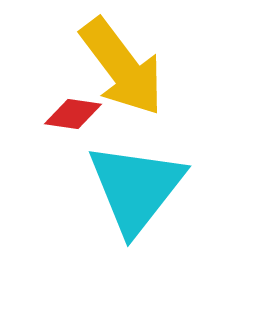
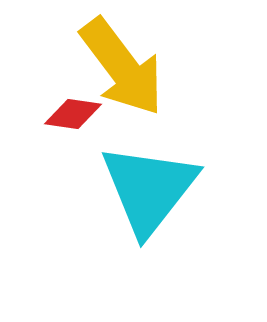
cyan triangle: moved 13 px right, 1 px down
